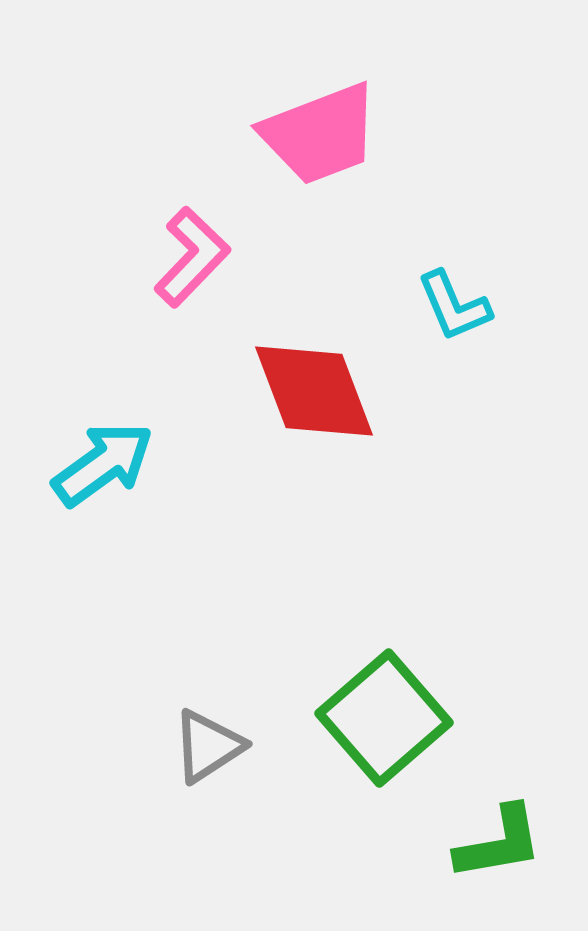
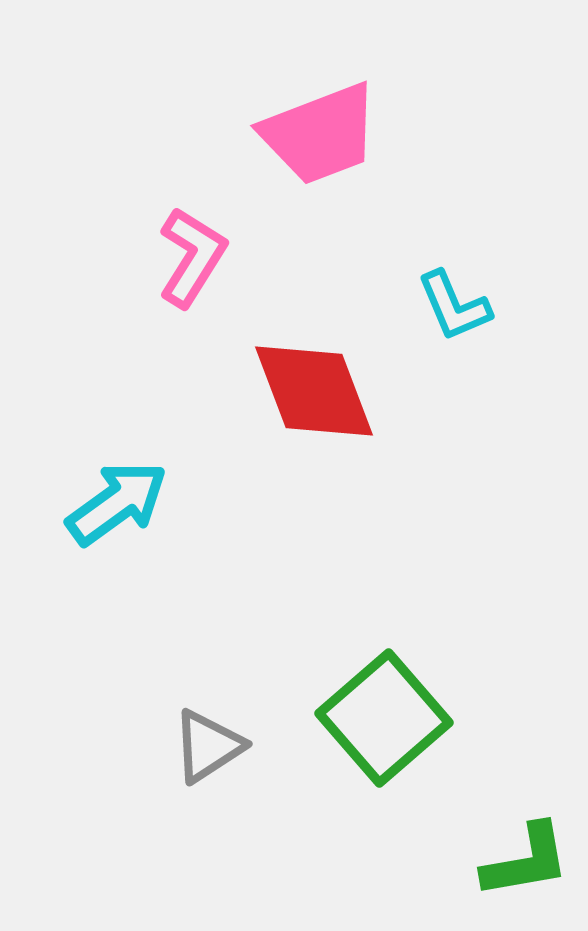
pink L-shape: rotated 12 degrees counterclockwise
cyan arrow: moved 14 px right, 39 px down
green L-shape: moved 27 px right, 18 px down
